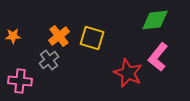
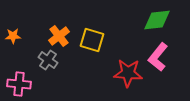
green diamond: moved 2 px right
yellow square: moved 2 px down
gray cross: moved 1 px left; rotated 18 degrees counterclockwise
red star: rotated 20 degrees counterclockwise
pink cross: moved 1 px left, 3 px down
